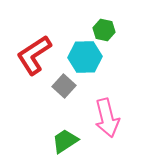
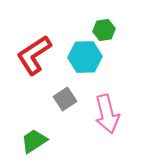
green hexagon: rotated 20 degrees counterclockwise
gray square: moved 1 px right, 13 px down; rotated 15 degrees clockwise
pink arrow: moved 4 px up
green trapezoid: moved 31 px left
